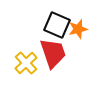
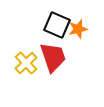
red trapezoid: moved 4 px down
